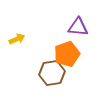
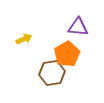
yellow arrow: moved 7 px right
orange pentagon: rotated 10 degrees counterclockwise
